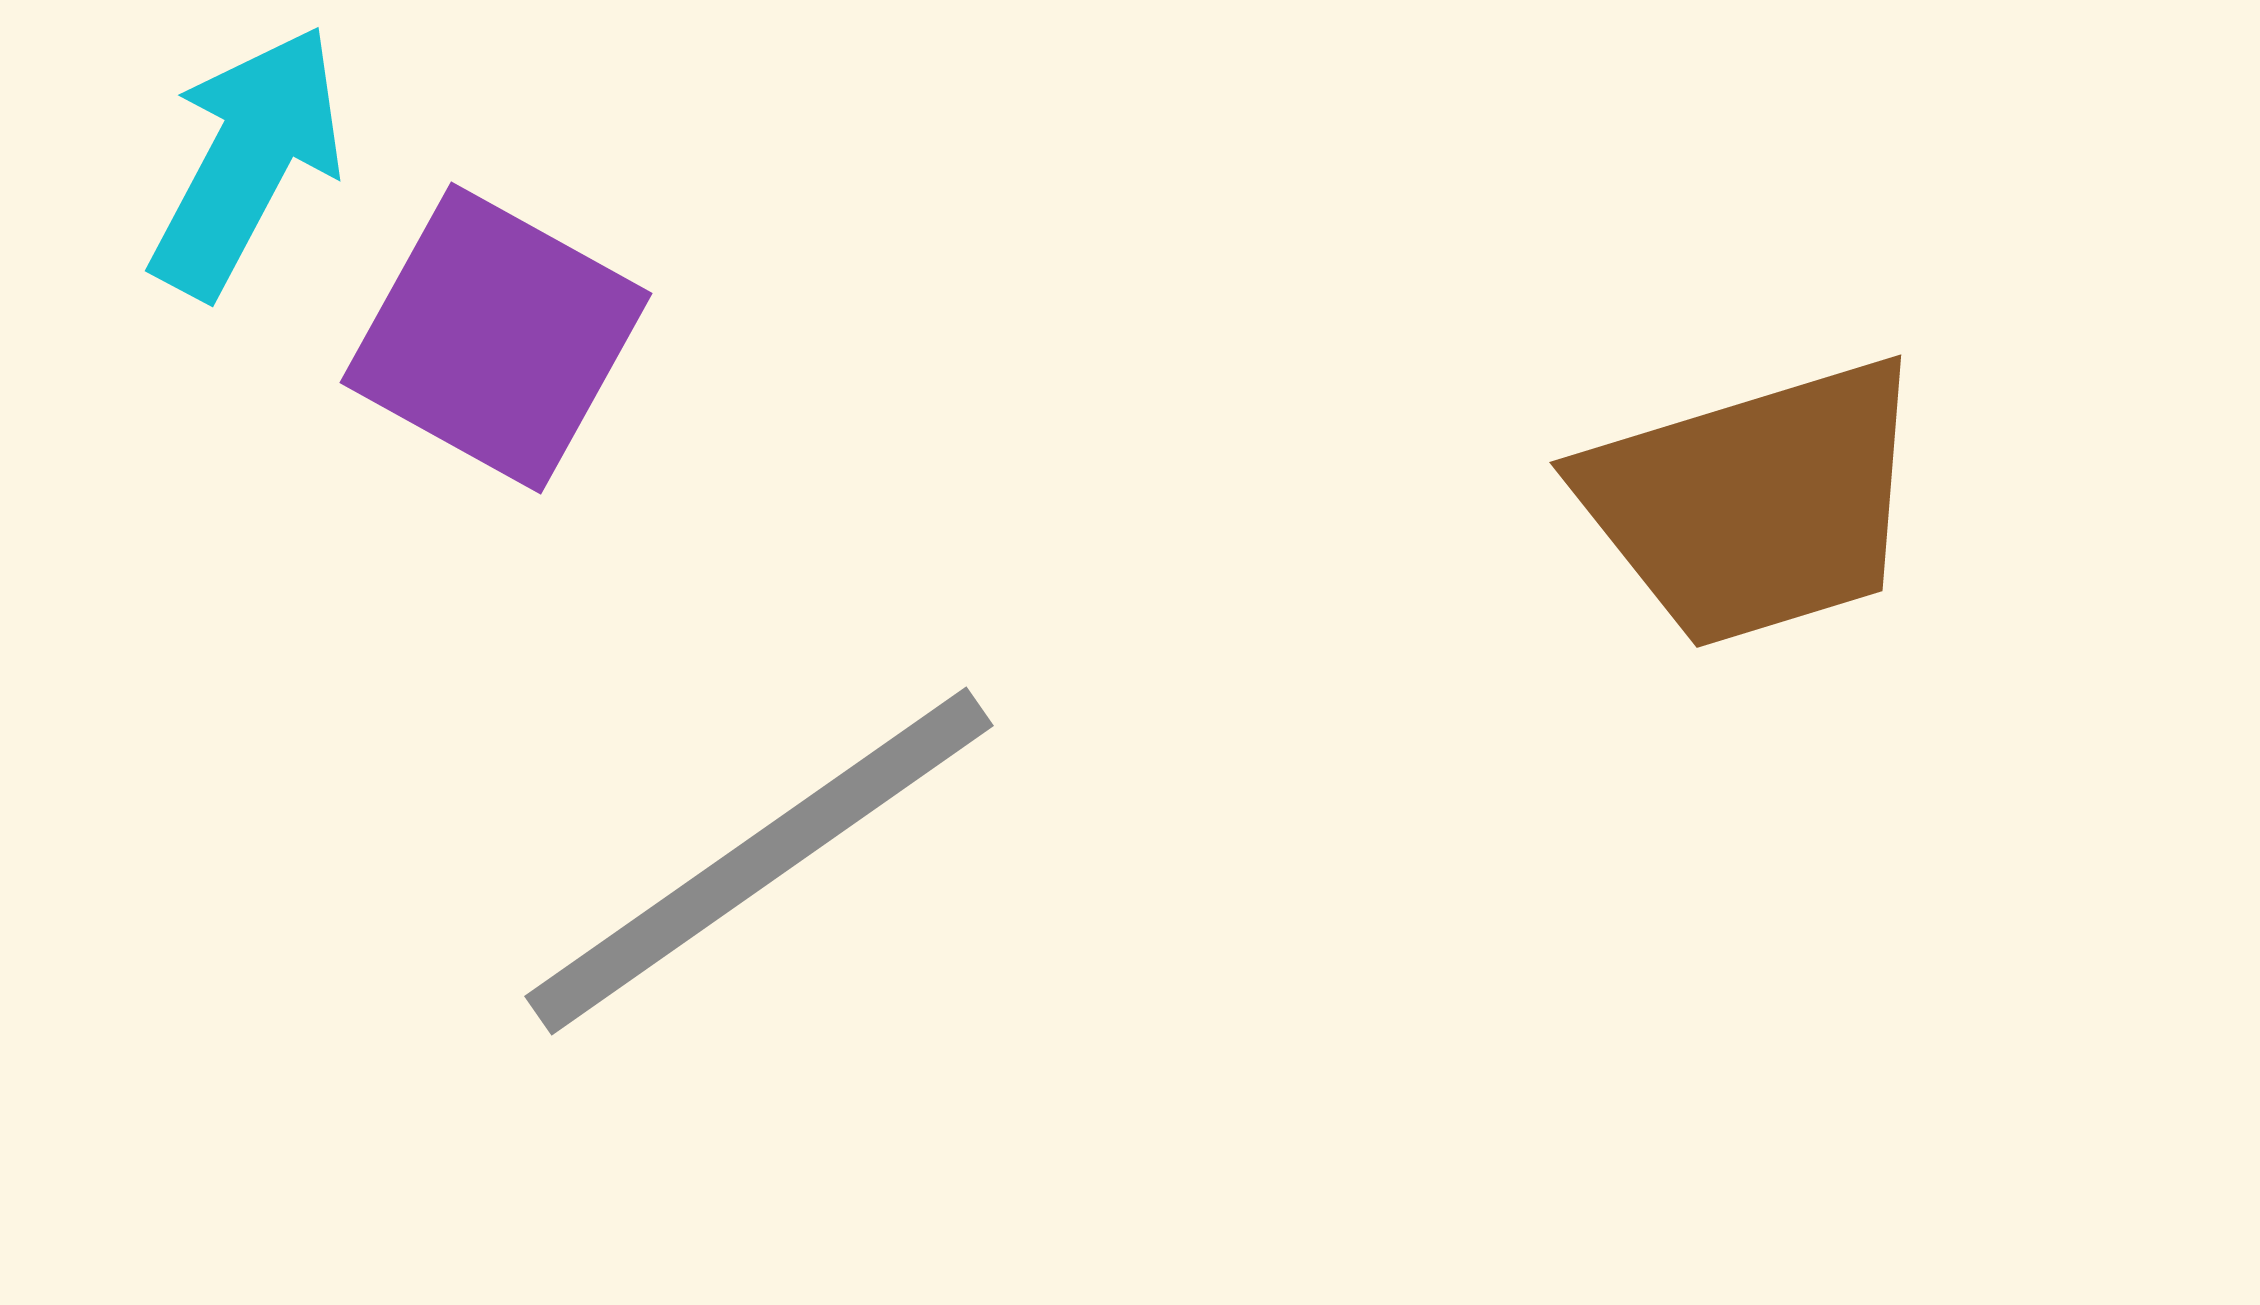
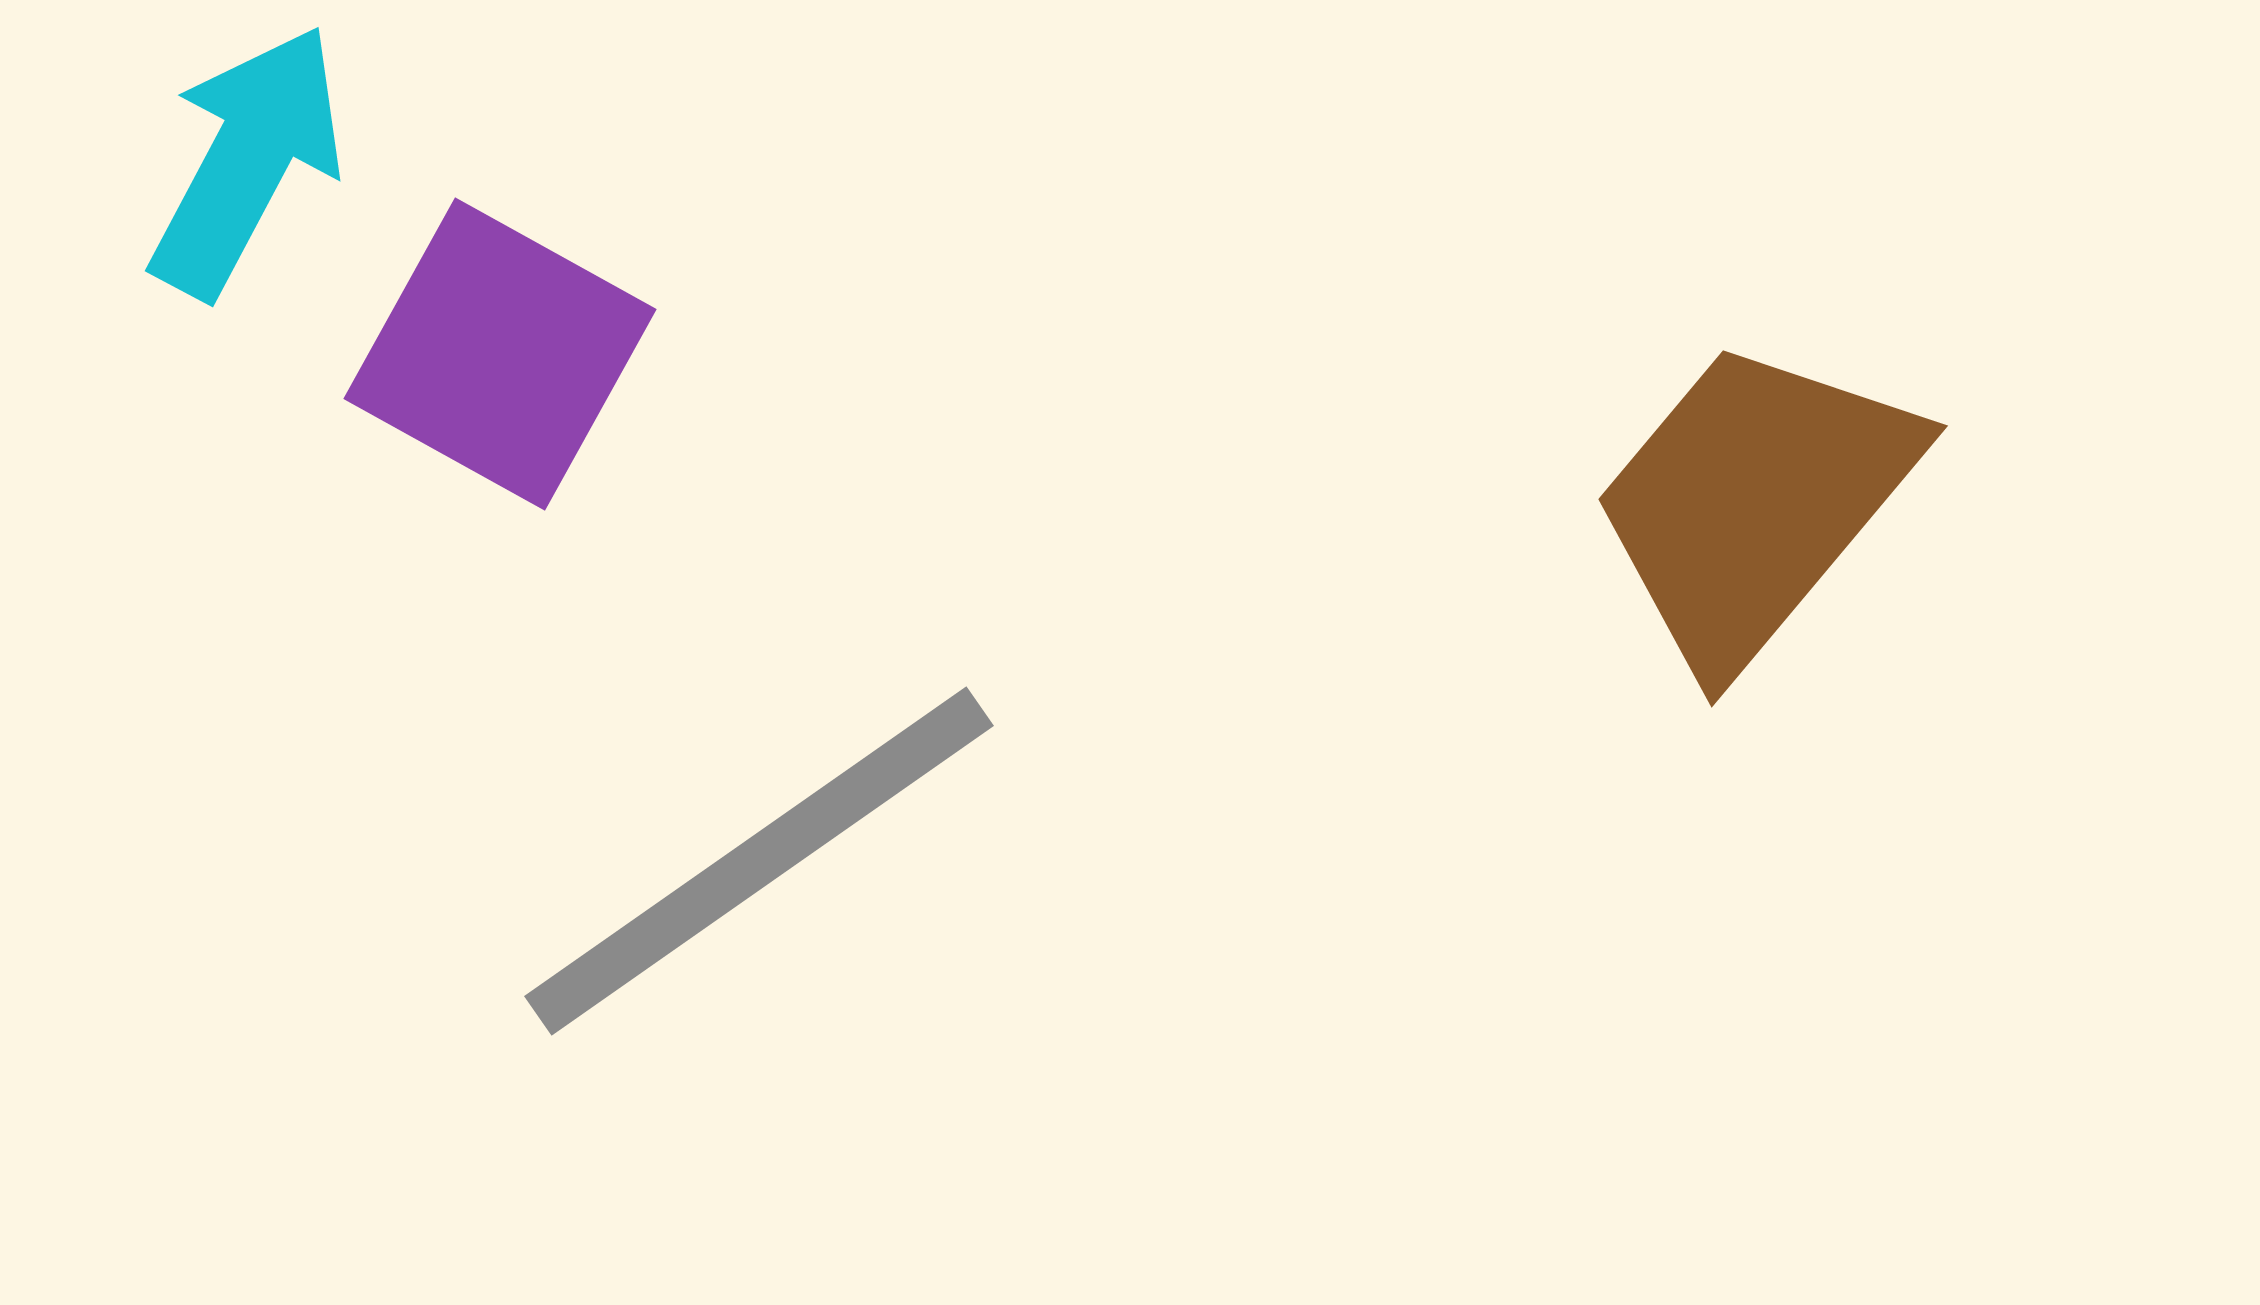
purple square: moved 4 px right, 16 px down
brown trapezoid: rotated 147 degrees clockwise
